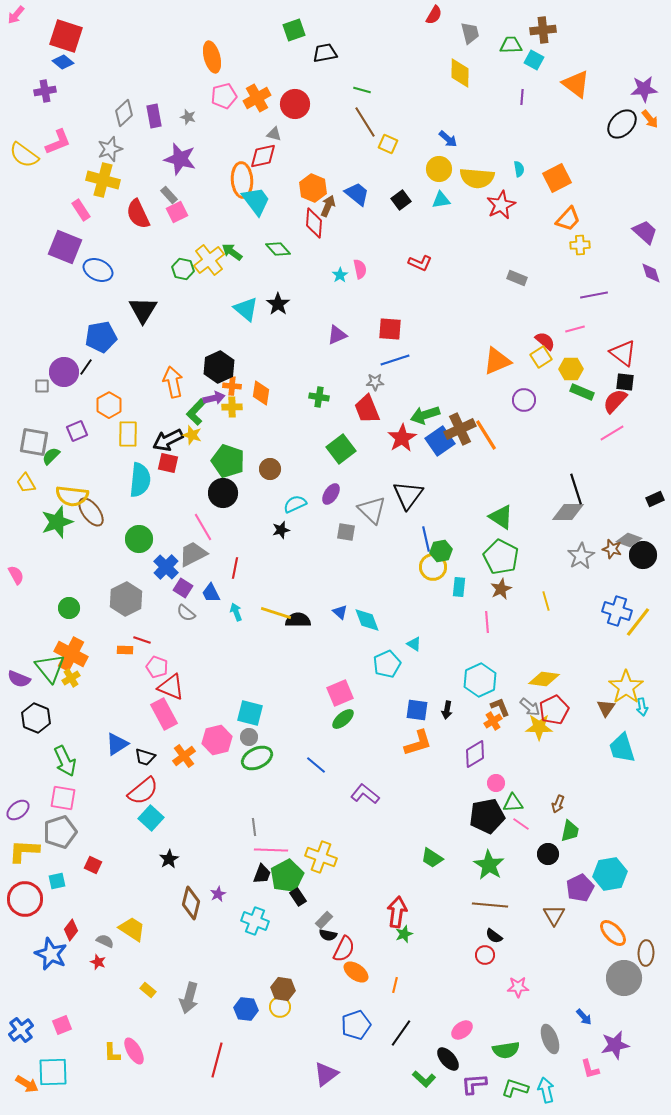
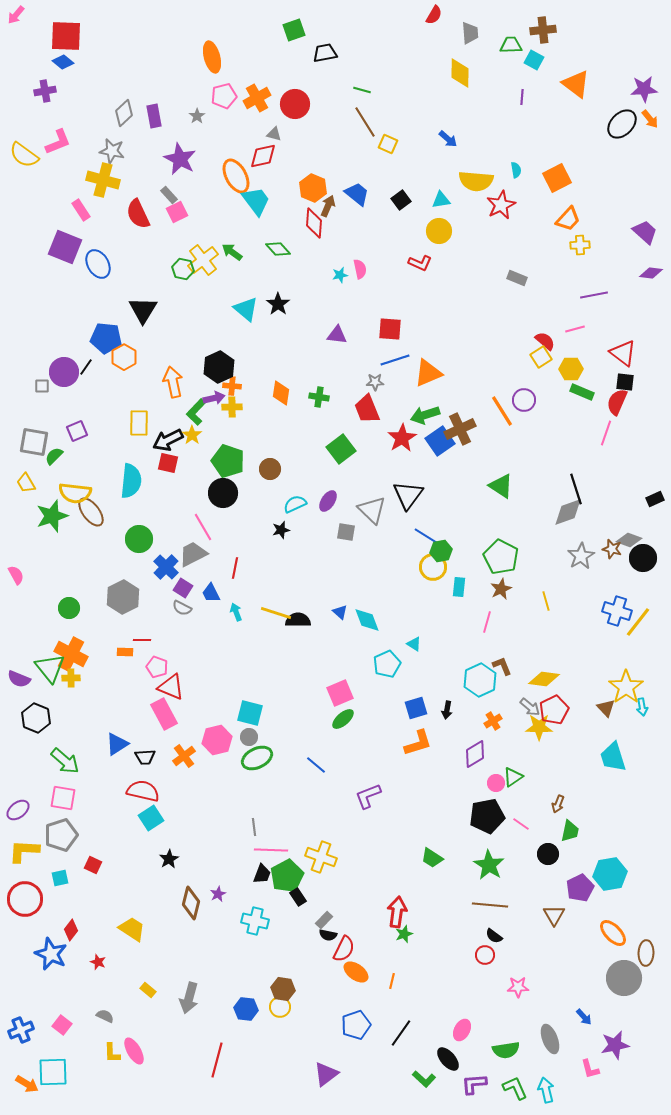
gray trapezoid at (470, 33): rotated 10 degrees clockwise
red square at (66, 36): rotated 16 degrees counterclockwise
gray star at (188, 117): moved 9 px right, 1 px up; rotated 21 degrees clockwise
gray star at (110, 149): moved 2 px right, 2 px down; rotated 30 degrees clockwise
purple star at (180, 159): rotated 12 degrees clockwise
yellow circle at (439, 169): moved 62 px down
cyan semicircle at (519, 169): moved 3 px left, 1 px down
yellow semicircle at (477, 178): moved 1 px left, 3 px down
orange ellipse at (242, 180): moved 6 px left, 4 px up; rotated 24 degrees counterclockwise
yellow cross at (209, 260): moved 6 px left
blue ellipse at (98, 270): moved 6 px up; rotated 36 degrees clockwise
purple diamond at (651, 273): rotated 65 degrees counterclockwise
cyan star at (340, 275): rotated 21 degrees clockwise
purple triangle at (337, 335): rotated 30 degrees clockwise
blue pentagon at (101, 337): moved 5 px right, 1 px down; rotated 16 degrees clockwise
orange triangle at (497, 361): moved 69 px left, 12 px down
orange diamond at (261, 393): moved 20 px right
red semicircle at (615, 401): moved 2 px right, 1 px down; rotated 20 degrees counterclockwise
orange hexagon at (109, 405): moved 15 px right, 48 px up
pink line at (612, 433): moved 6 px left; rotated 40 degrees counterclockwise
yellow rectangle at (128, 434): moved 11 px right, 11 px up
yellow star at (192, 435): rotated 18 degrees clockwise
orange line at (486, 435): moved 16 px right, 24 px up
green semicircle at (51, 456): moved 3 px right
cyan semicircle at (140, 480): moved 9 px left, 1 px down
purple ellipse at (331, 494): moved 3 px left, 7 px down
yellow semicircle at (72, 496): moved 3 px right, 3 px up
gray diamond at (568, 512): rotated 20 degrees counterclockwise
green triangle at (501, 517): moved 31 px up
green star at (57, 522): moved 5 px left, 6 px up
blue line at (426, 539): moved 3 px up; rotated 45 degrees counterclockwise
black circle at (643, 555): moved 3 px down
gray hexagon at (126, 599): moved 3 px left, 2 px up
gray semicircle at (186, 613): moved 4 px left, 5 px up; rotated 12 degrees counterclockwise
pink line at (487, 622): rotated 20 degrees clockwise
red line at (142, 640): rotated 18 degrees counterclockwise
orange rectangle at (125, 650): moved 2 px down
yellow cross at (71, 678): rotated 30 degrees clockwise
brown L-shape at (500, 707): moved 2 px right, 41 px up
brown triangle at (606, 708): rotated 18 degrees counterclockwise
blue square at (417, 710): moved 1 px left, 2 px up; rotated 25 degrees counterclockwise
cyan trapezoid at (622, 748): moved 9 px left, 9 px down
black trapezoid at (145, 757): rotated 20 degrees counterclockwise
green arrow at (65, 761): rotated 24 degrees counterclockwise
red semicircle at (143, 791): rotated 128 degrees counterclockwise
purple L-shape at (365, 794): moved 3 px right, 2 px down; rotated 60 degrees counterclockwise
green triangle at (513, 803): moved 26 px up; rotated 30 degrees counterclockwise
cyan square at (151, 818): rotated 15 degrees clockwise
gray pentagon at (60, 832): moved 1 px right, 3 px down
cyan square at (57, 881): moved 3 px right, 3 px up
cyan cross at (255, 921): rotated 8 degrees counterclockwise
gray semicircle at (105, 941): moved 75 px down
orange line at (395, 985): moved 3 px left, 4 px up
pink square at (62, 1025): rotated 30 degrees counterclockwise
blue cross at (21, 1030): rotated 15 degrees clockwise
pink ellipse at (462, 1030): rotated 25 degrees counterclockwise
green L-shape at (515, 1088): rotated 48 degrees clockwise
